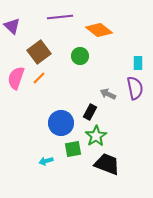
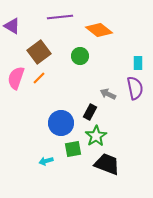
purple triangle: rotated 12 degrees counterclockwise
